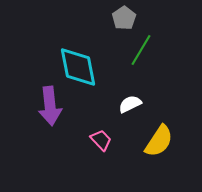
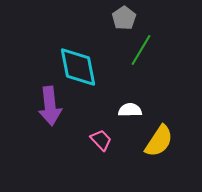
white semicircle: moved 6 px down; rotated 25 degrees clockwise
